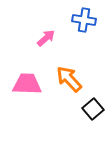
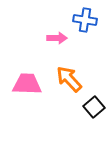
blue cross: moved 1 px right
pink arrow: moved 11 px right; rotated 42 degrees clockwise
black square: moved 1 px right, 2 px up
